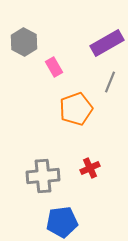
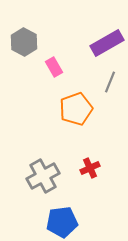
gray cross: rotated 24 degrees counterclockwise
